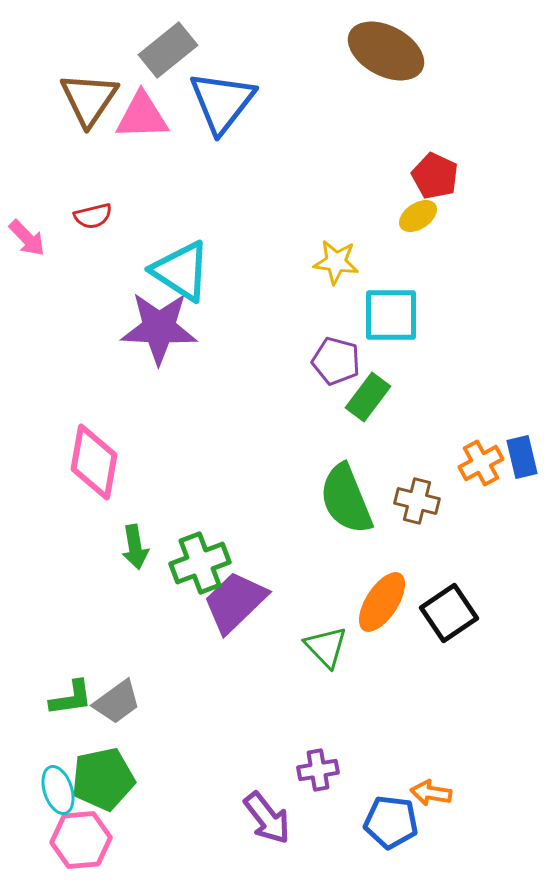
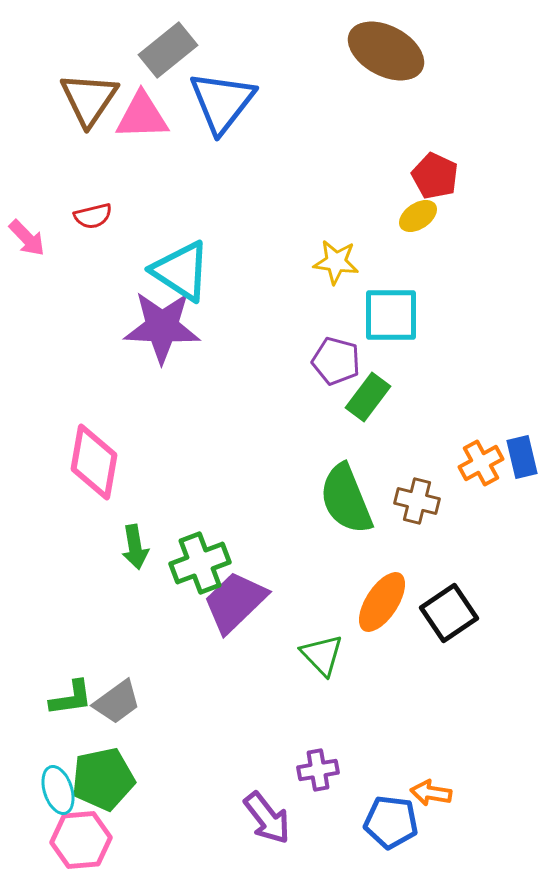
purple star: moved 3 px right, 1 px up
green triangle: moved 4 px left, 8 px down
